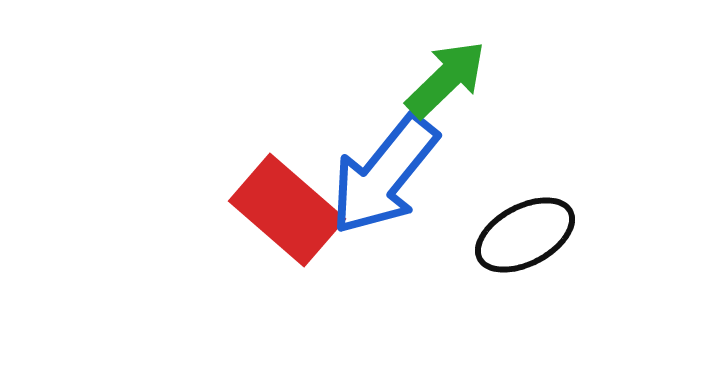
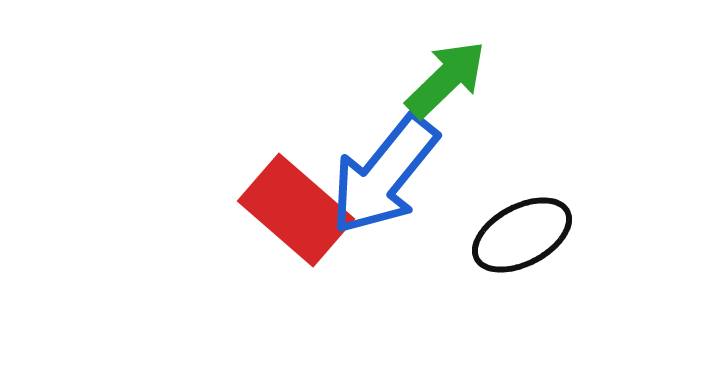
red rectangle: moved 9 px right
black ellipse: moved 3 px left
